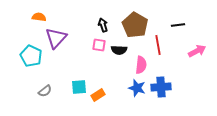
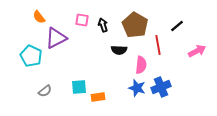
orange semicircle: rotated 136 degrees counterclockwise
black line: moved 1 px left, 1 px down; rotated 32 degrees counterclockwise
purple triangle: rotated 20 degrees clockwise
pink square: moved 17 px left, 25 px up
blue cross: rotated 18 degrees counterclockwise
orange rectangle: moved 2 px down; rotated 24 degrees clockwise
